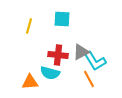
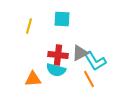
gray triangle: moved 1 px left, 1 px down
cyan semicircle: moved 6 px right, 3 px up
orange triangle: moved 3 px right, 3 px up
